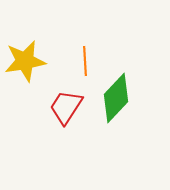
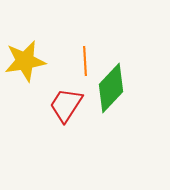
green diamond: moved 5 px left, 10 px up
red trapezoid: moved 2 px up
